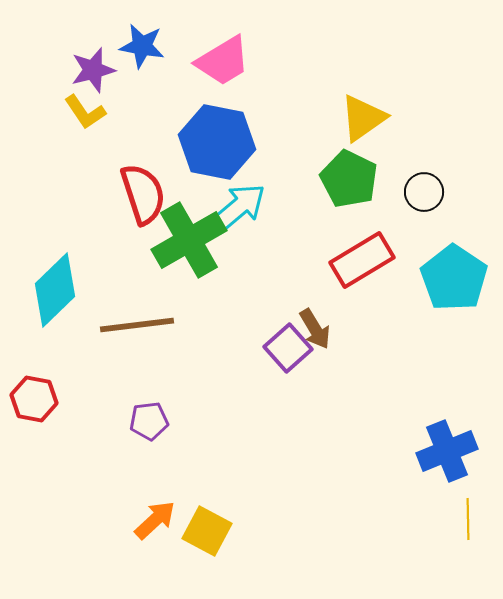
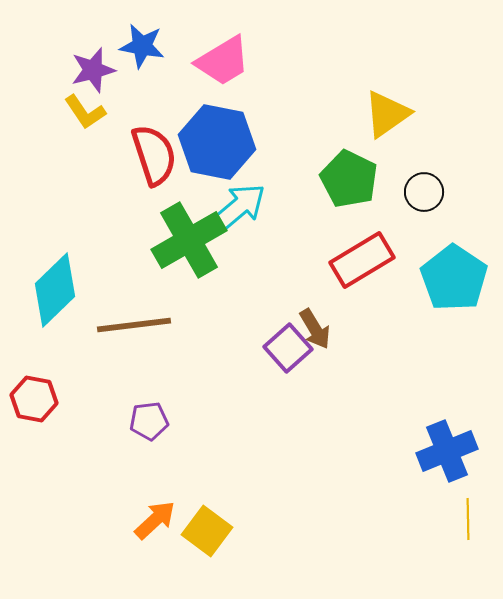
yellow triangle: moved 24 px right, 4 px up
red semicircle: moved 11 px right, 39 px up
brown line: moved 3 px left
yellow square: rotated 9 degrees clockwise
